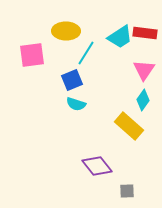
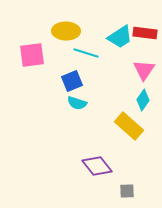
cyan line: rotated 75 degrees clockwise
blue square: moved 1 px down
cyan semicircle: moved 1 px right, 1 px up
